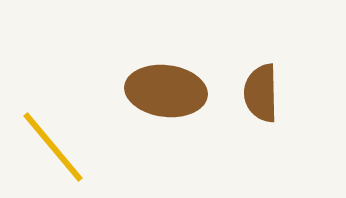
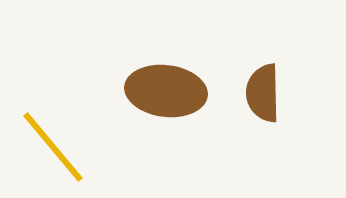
brown semicircle: moved 2 px right
